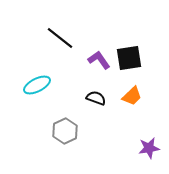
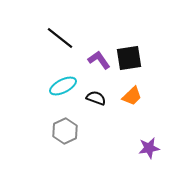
cyan ellipse: moved 26 px right, 1 px down
